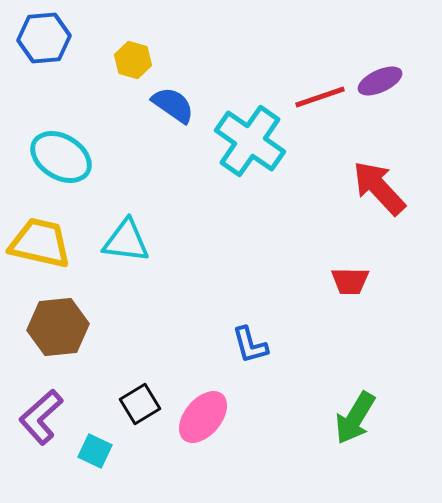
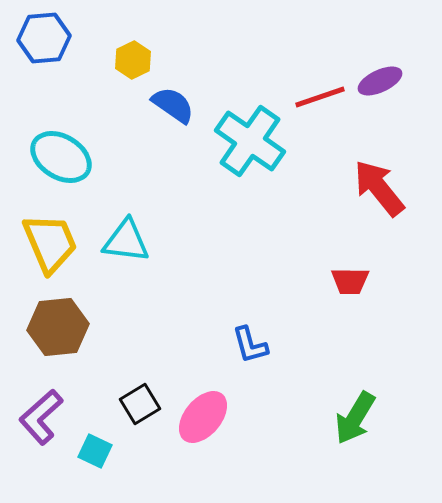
yellow hexagon: rotated 18 degrees clockwise
red arrow: rotated 4 degrees clockwise
yellow trapezoid: moved 10 px right; rotated 54 degrees clockwise
